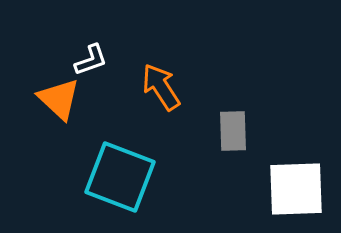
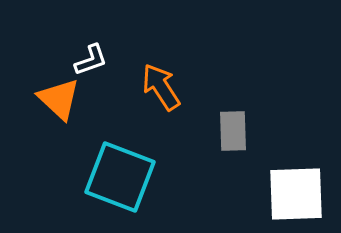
white square: moved 5 px down
